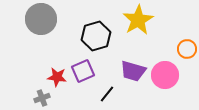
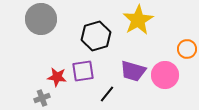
purple square: rotated 15 degrees clockwise
